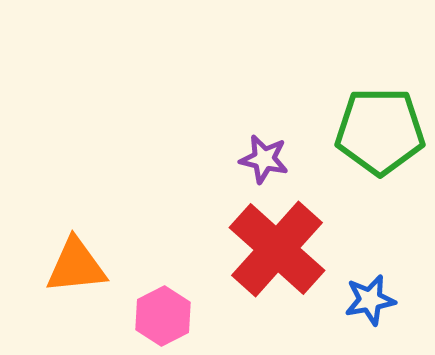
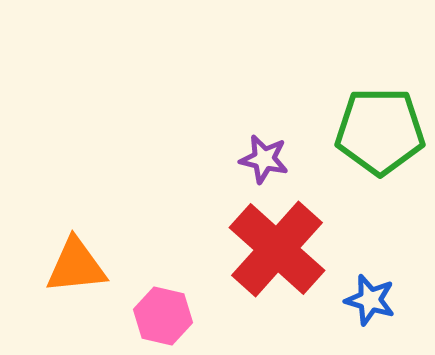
blue star: rotated 27 degrees clockwise
pink hexagon: rotated 20 degrees counterclockwise
